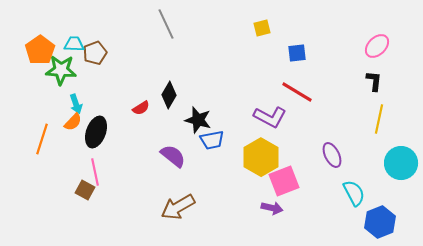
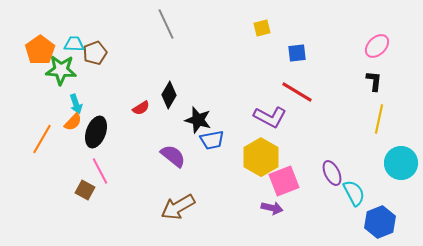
orange line: rotated 12 degrees clockwise
purple ellipse: moved 18 px down
pink line: moved 5 px right, 1 px up; rotated 16 degrees counterclockwise
